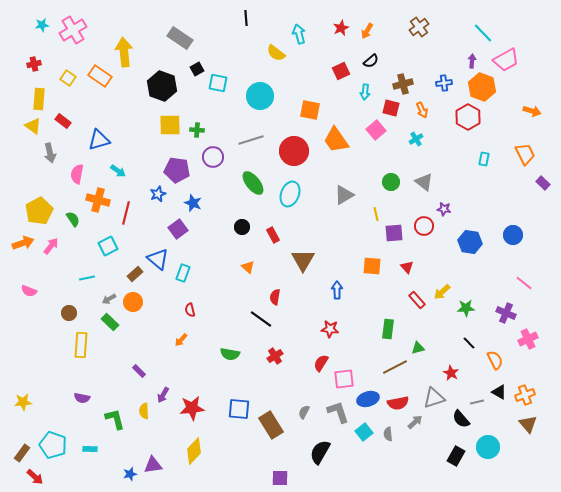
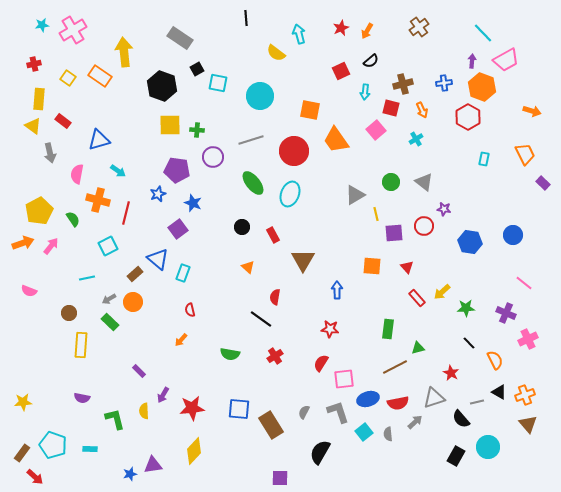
gray triangle at (344, 195): moved 11 px right
red rectangle at (417, 300): moved 2 px up
